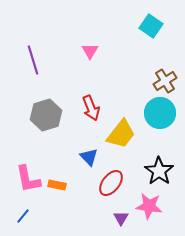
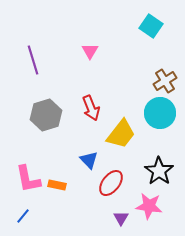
blue triangle: moved 3 px down
